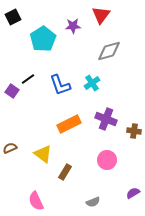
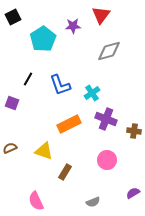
black line: rotated 24 degrees counterclockwise
cyan cross: moved 10 px down
purple square: moved 12 px down; rotated 16 degrees counterclockwise
yellow triangle: moved 1 px right, 3 px up; rotated 18 degrees counterclockwise
